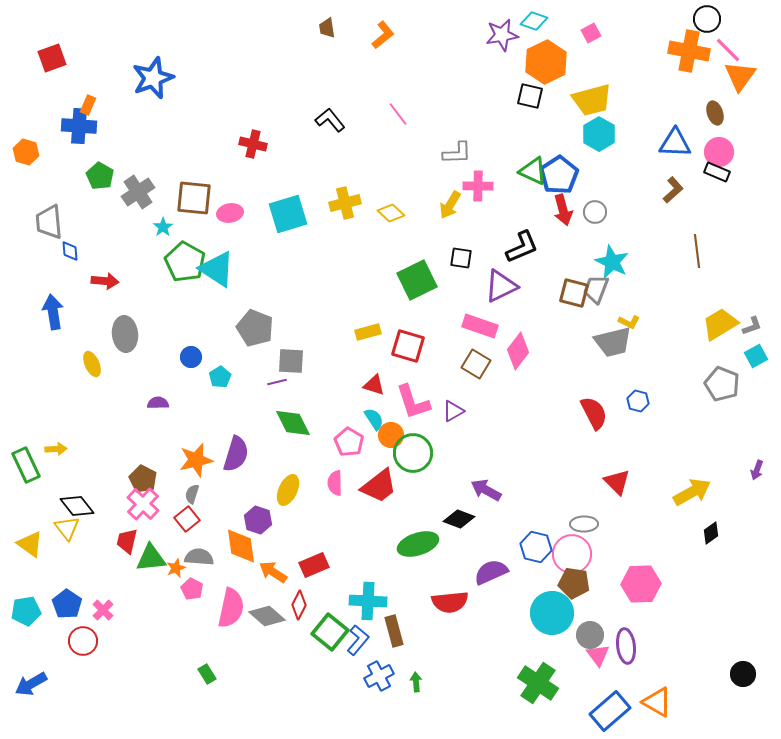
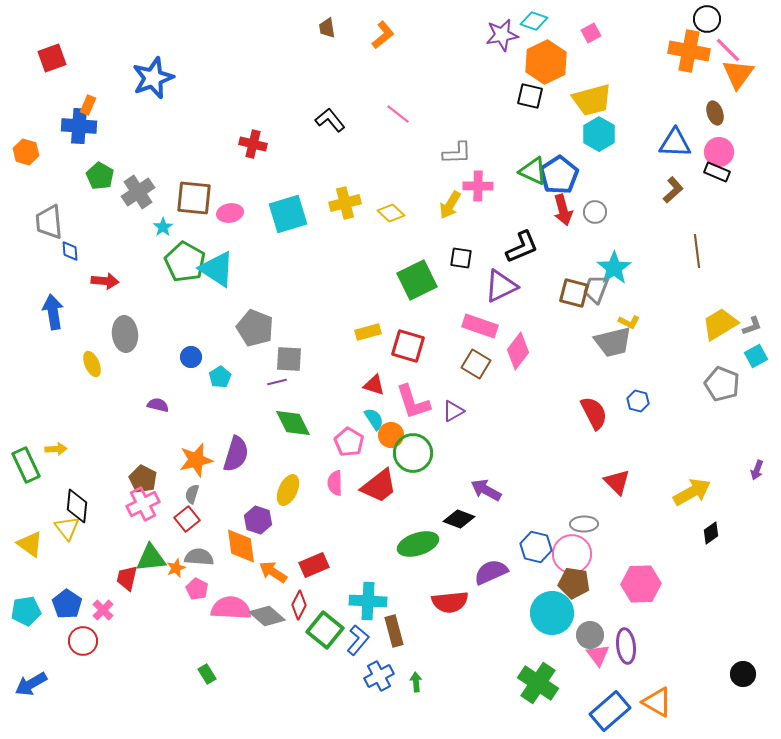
orange triangle at (740, 76): moved 2 px left, 2 px up
pink line at (398, 114): rotated 15 degrees counterclockwise
cyan star at (612, 262): moved 2 px right, 6 px down; rotated 12 degrees clockwise
gray square at (291, 361): moved 2 px left, 2 px up
purple semicircle at (158, 403): moved 2 px down; rotated 15 degrees clockwise
pink cross at (143, 504): rotated 20 degrees clockwise
black diamond at (77, 506): rotated 44 degrees clockwise
red trapezoid at (127, 541): moved 37 px down
pink pentagon at (192, 589): moved 5 px right
pink semicircle at (231, 608): rotated 99 degrees counterclockwise
green square at (330, 632): moved 5 px left, 2 px up
